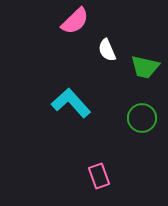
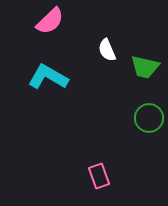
pink semicircle: moved 25 px left
cyan L-shape: moved 23 px left, 26 px up; rotated 18 degrees counterclockwise
green circle: moved 7 px right
